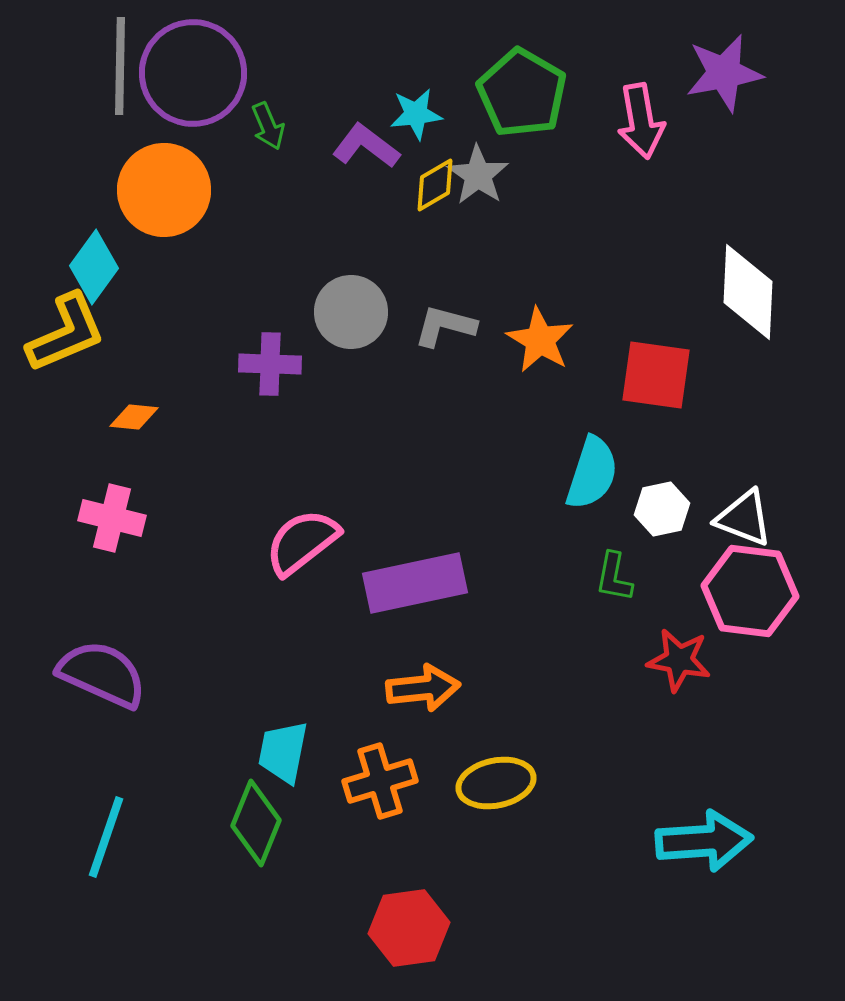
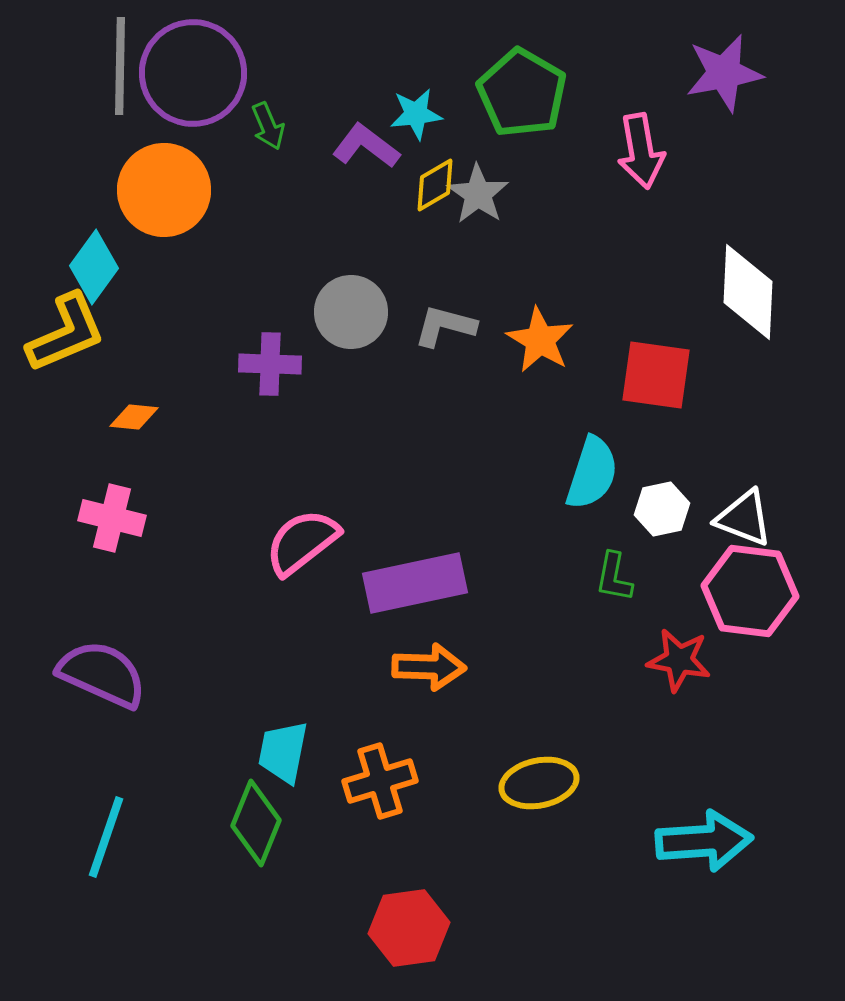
pink arrow: moved 30 px down
gray star: moved 19 px down
orange arrow: moved 6 px right, 21 px up; rotated 8 degrees clockwise
yellow ellipse: moved 43 px right
